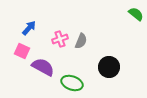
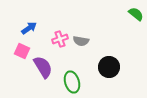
blue arrow: rotated 14 degrees clockwise
gray semicircle: rotated 77 degrees clockwise
purple semicircle: rotated 30 degrees clockwise
green ellipse: moved 1 px up; rotated 55 degrees clockwise
